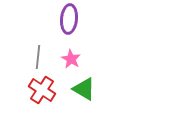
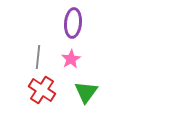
purple ellipse: moved 4 px right, 4 px down
pink star: rotated 12 degrees clockwise
green triangle: moved 2 px right, 3 px down; rotated 35 degrees clockwise
